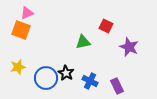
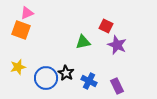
purple star: moved 12 px left, 2 px up
blue cross: moved 1 px left
